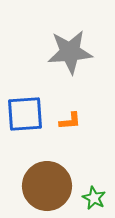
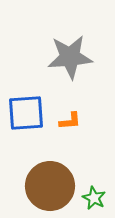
gray star: moved 5 px down
blue square: moved 1 px right, 1 px up
brown circle: moved 3 px right
